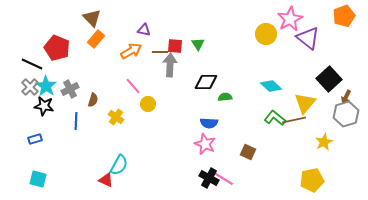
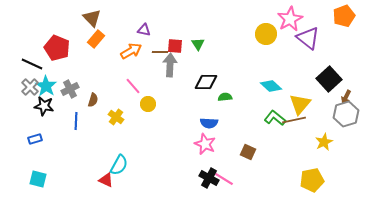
yellow triangle at (305, 103): moved 5 px left, 1 px down
